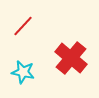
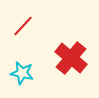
cyan star: moved 1 px left, 1 px down
